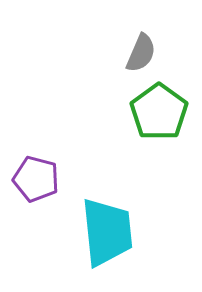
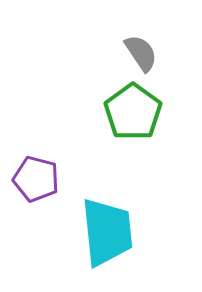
gray semicircle: rotated 57 degrees counterclockwise
green pentagon: moved 26 px left
